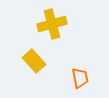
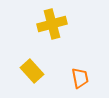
yellow rectangle: moved 2 px left, 10 px down
